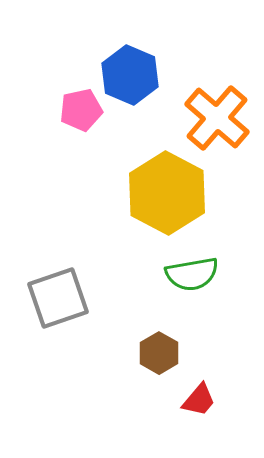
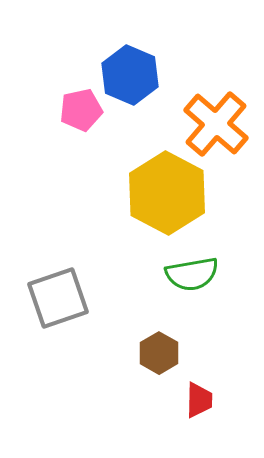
orange cross: moved 1 px left, 6 px down
red trapezoid: rotated 39 degrees counterclockwise
